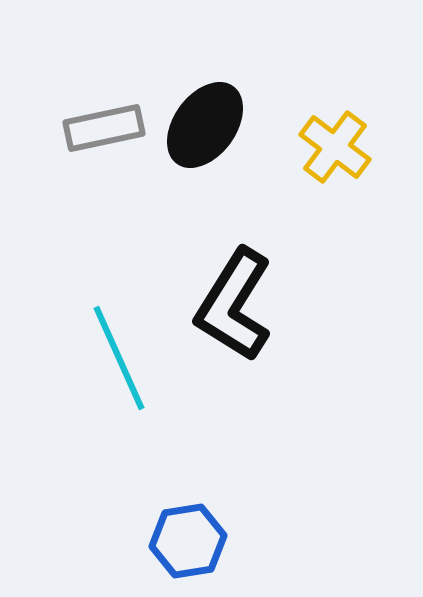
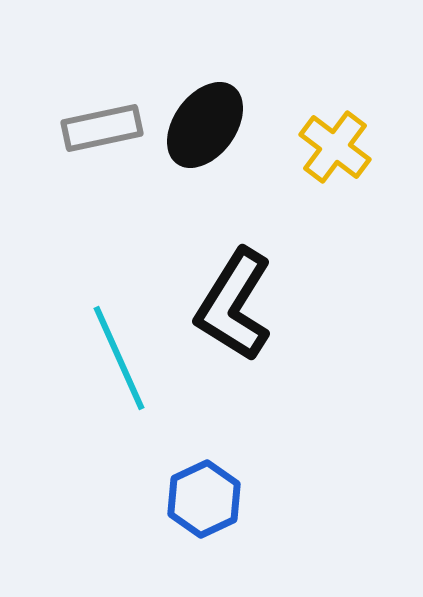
gray rectangle: moved 2 px left
blue hexagon: moved 16 px right, 42 px up; rotated 16 degrees counterclockwise
